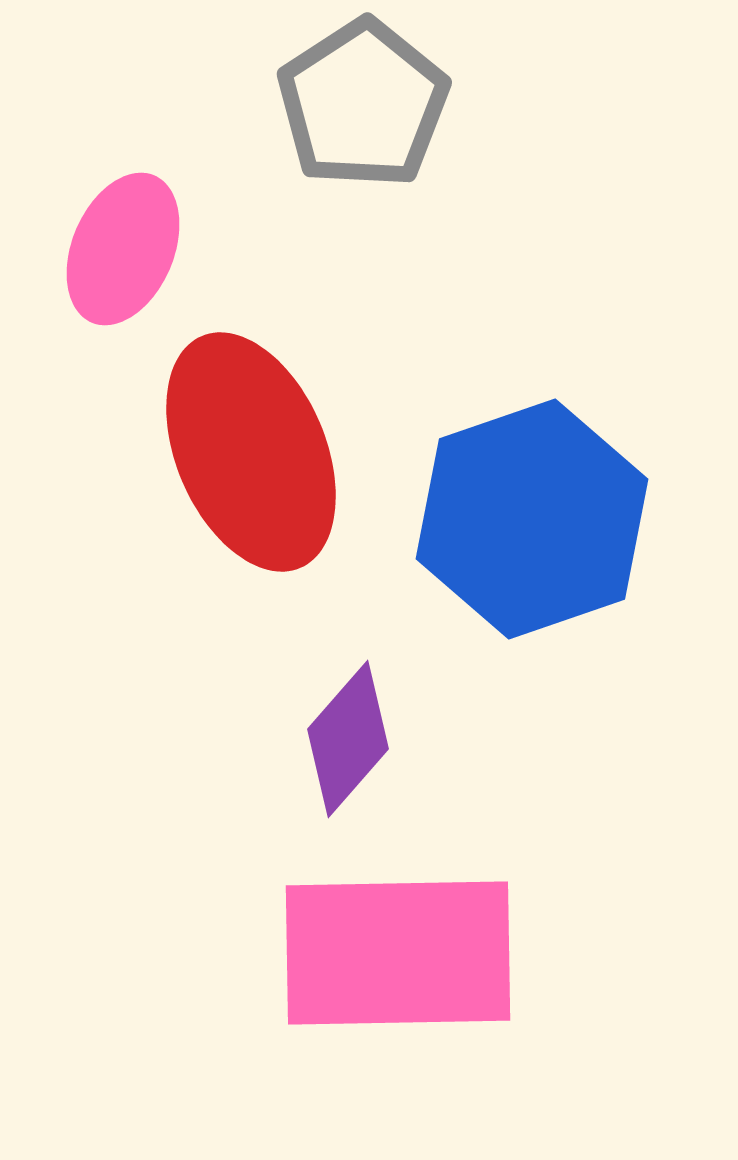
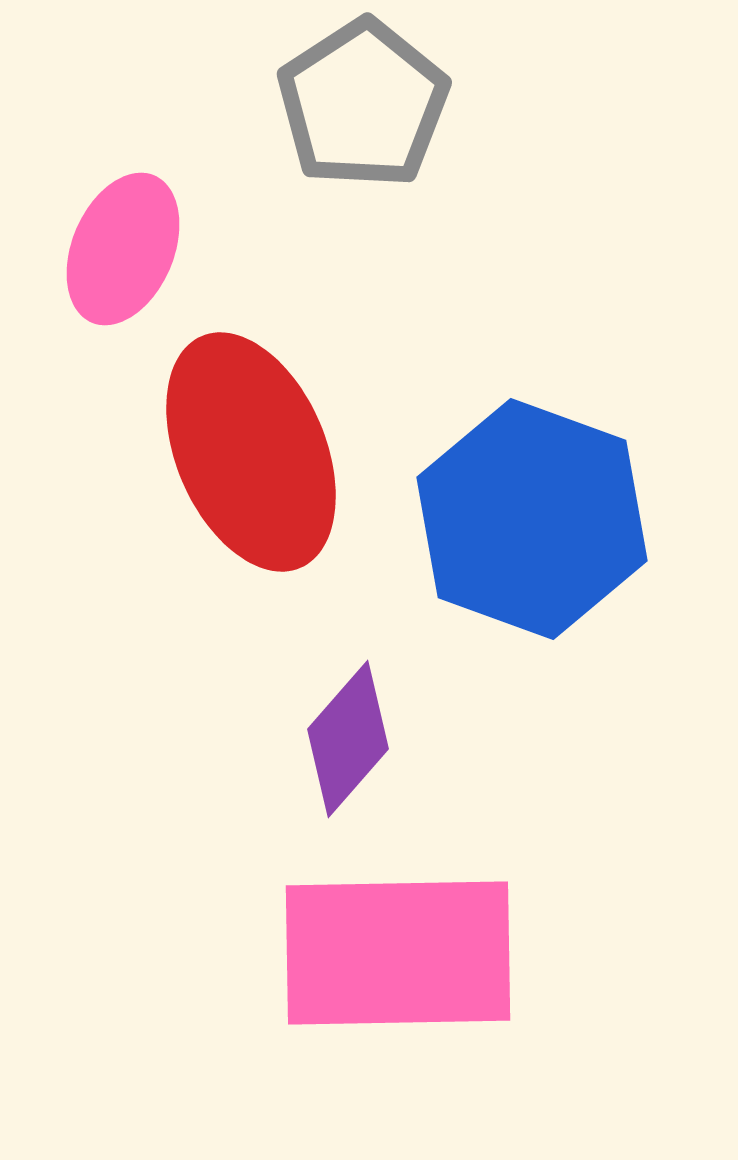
blue hexagon: rotated 21 degrees counterclockwise
